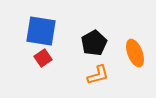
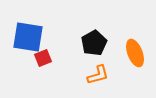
blue square: moved 13 px left, 6 px down
red square: rotated 12 degrees clockwise
